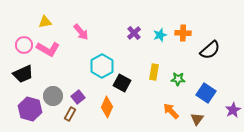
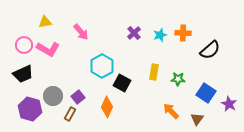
purple star: moved 4 px left, 6 px up; rotated 14 degrees counterclockwise
